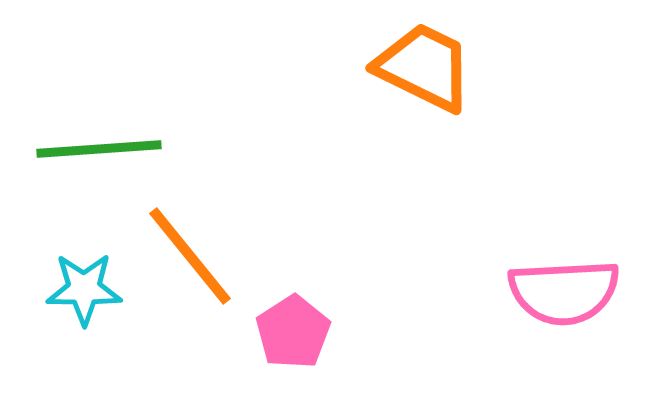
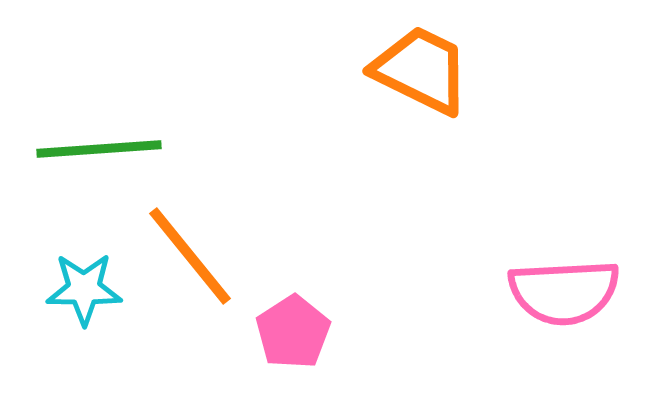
orange trapezoid: moved 3 px left, 3 px down
